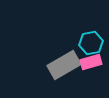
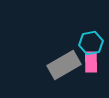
pink rectangle: rotated 75 degrees counterclockwise
